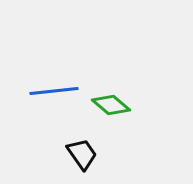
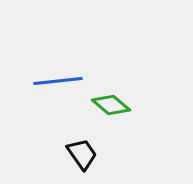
blue line: moved 4 px right, 10 px up
